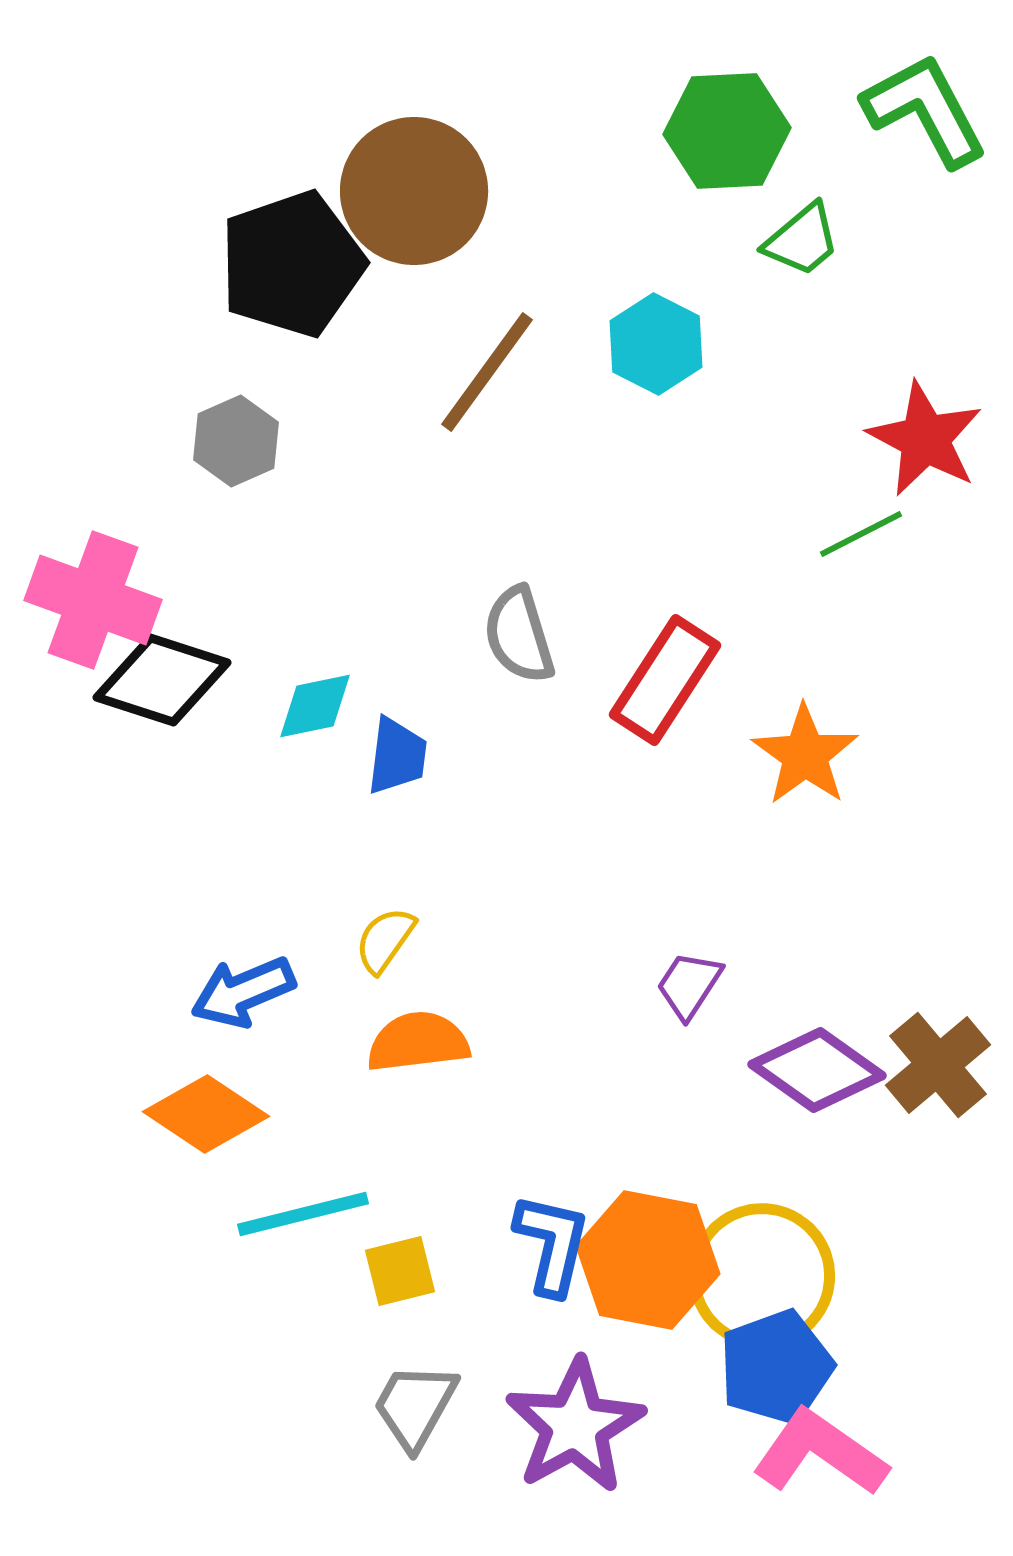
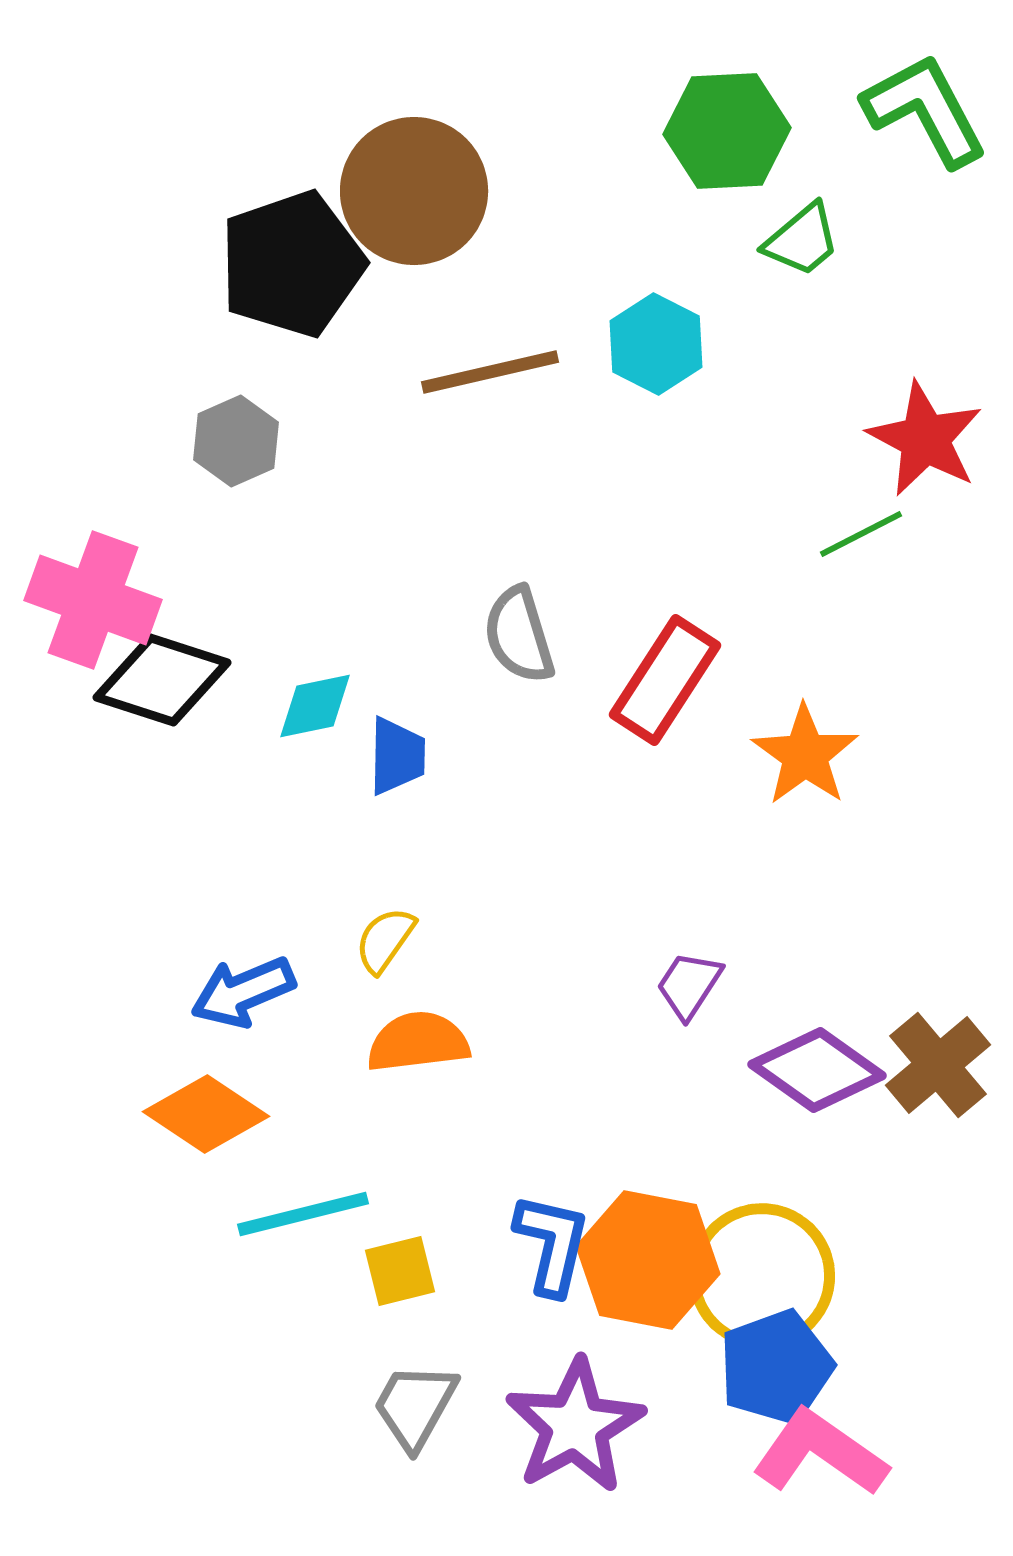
brown line: moved 3 px right; rotated 41 degrees clockwise
blue trapezoid: rotated 6 degrees counterclockwise
